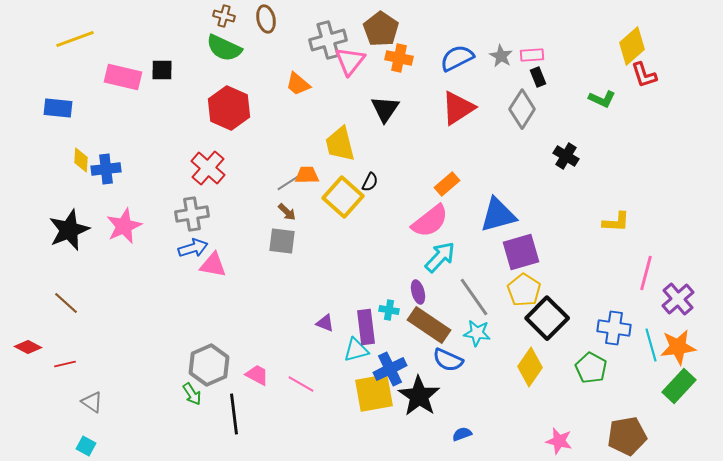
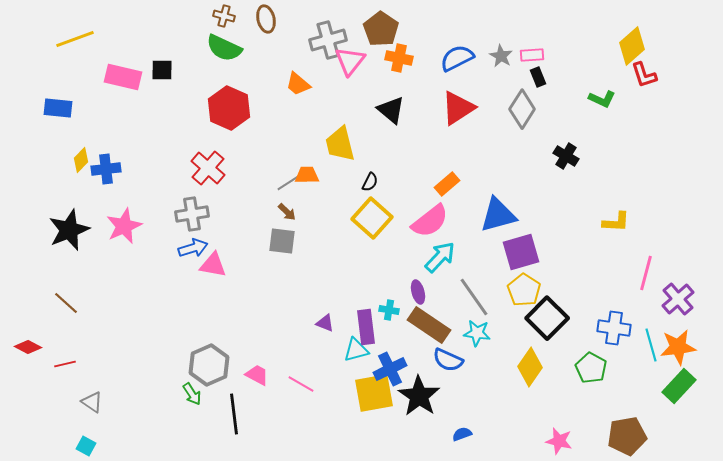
black triangle at (385, 109): moved 6 px right, 1 px down; rotated 24 degrees counterclockwise
yellow diamond at (81, 160): rotated 40 degrees clockwise
yellow square at (343, 197): moved 29 px right, 21 px down
